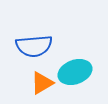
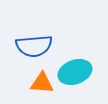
orange triangle: rotated 35 degrees clockwise
